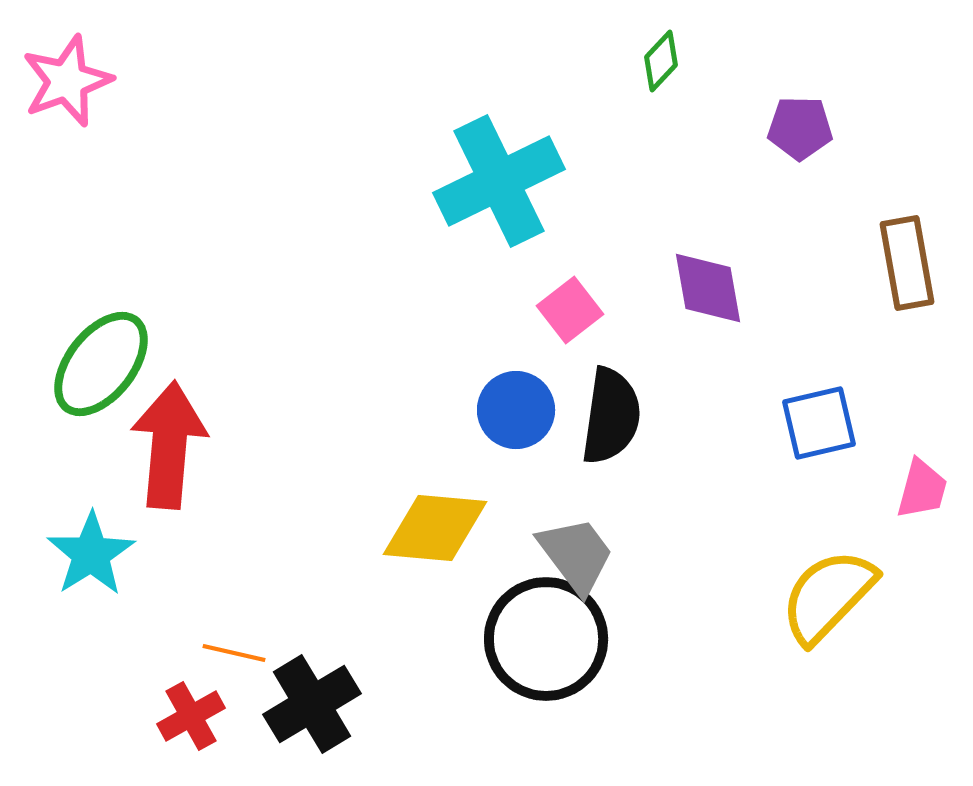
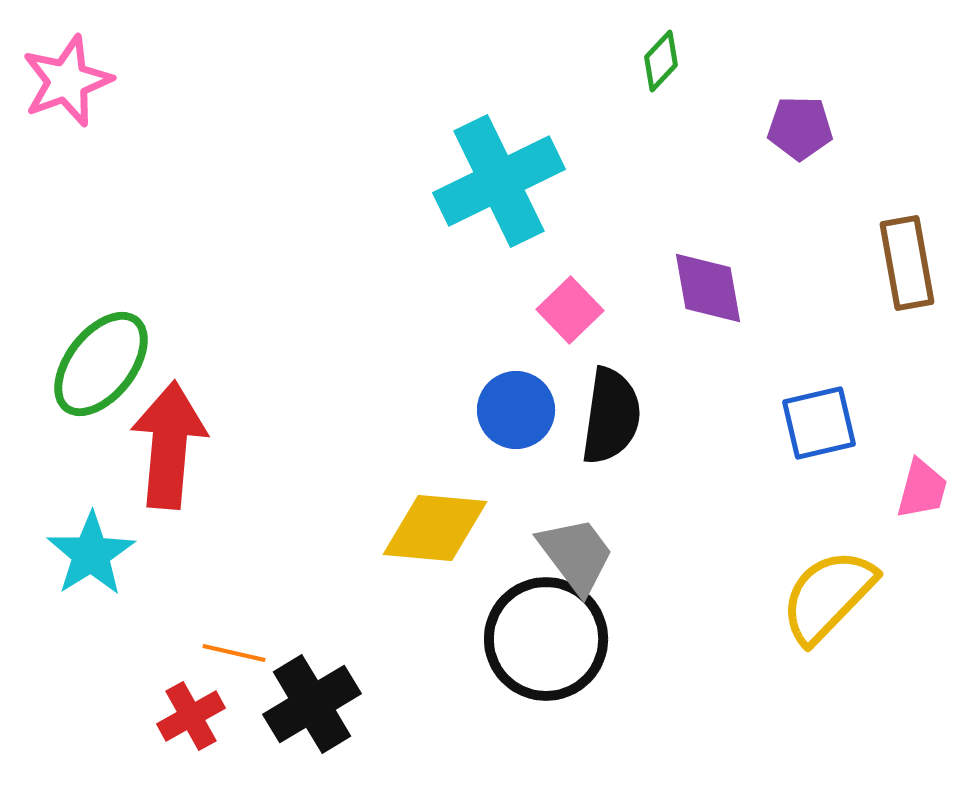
pink square: rotated 6 degrees counterclockwise
